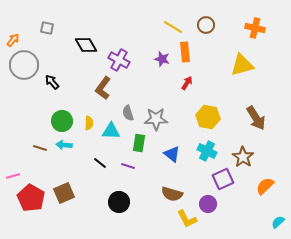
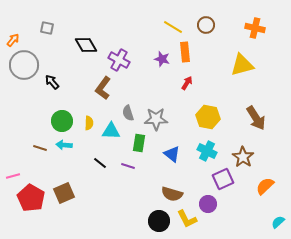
black circle: moved 40 px right, 19 px down
